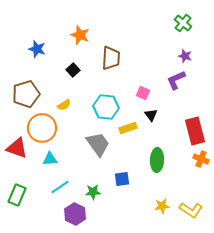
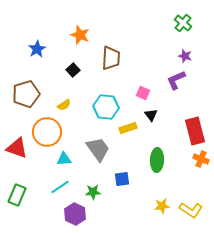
blue star: rotated 24 degrees clockwise
orange circle: moved 5 px right, 4 px down
gray trapezoid: moved 5 px down
cyan triangle: moved 14 px right
